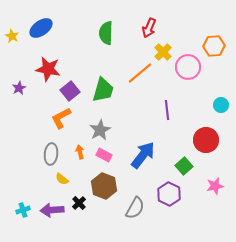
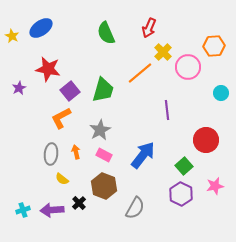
green semicircle: rotated 25 degrees counterclockwise
cyan circle: moved 12 px up
orange arrow: moved 4 px left
purple hexagon: moved 12 px right
